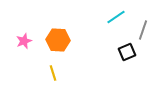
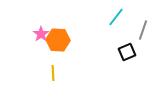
cyan line: rotated 18 degrees counterclockwise
pink star: moved 17 px right, 7 px up; rotated 14 degrees counterclockwise
yellow line: rotated 14 degrees clockwise
